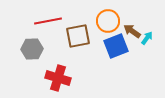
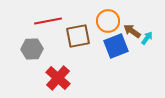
red cross: rotated 25 degrees clockwise
